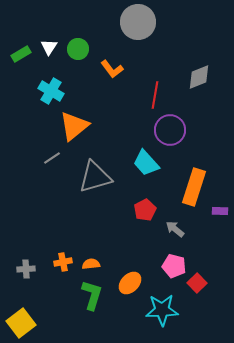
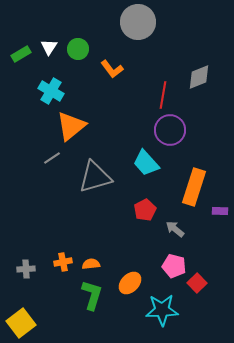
red line: moved 8 px right
orange triangle: moved 3 px left
